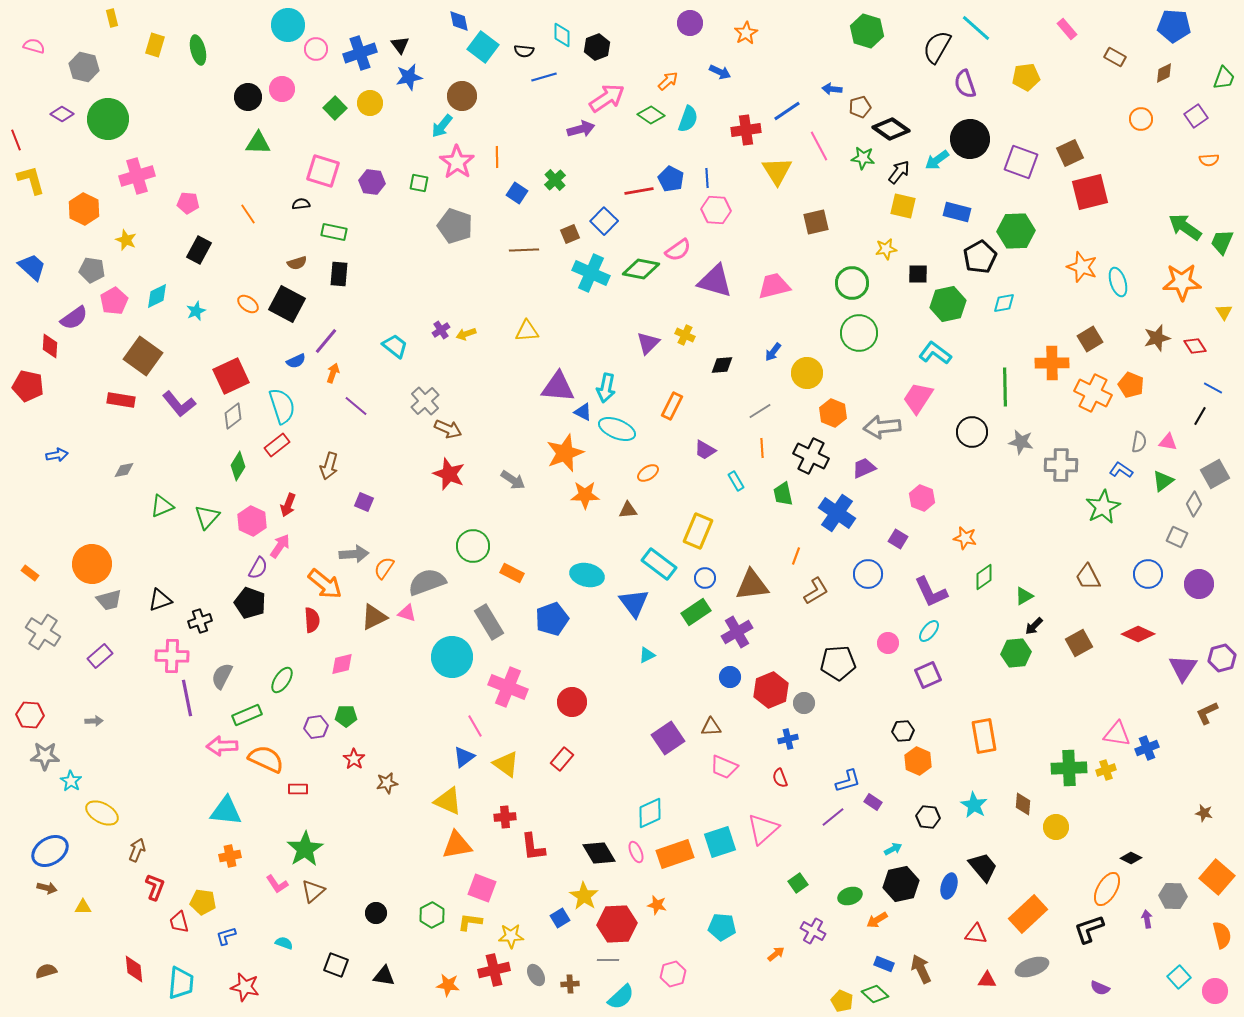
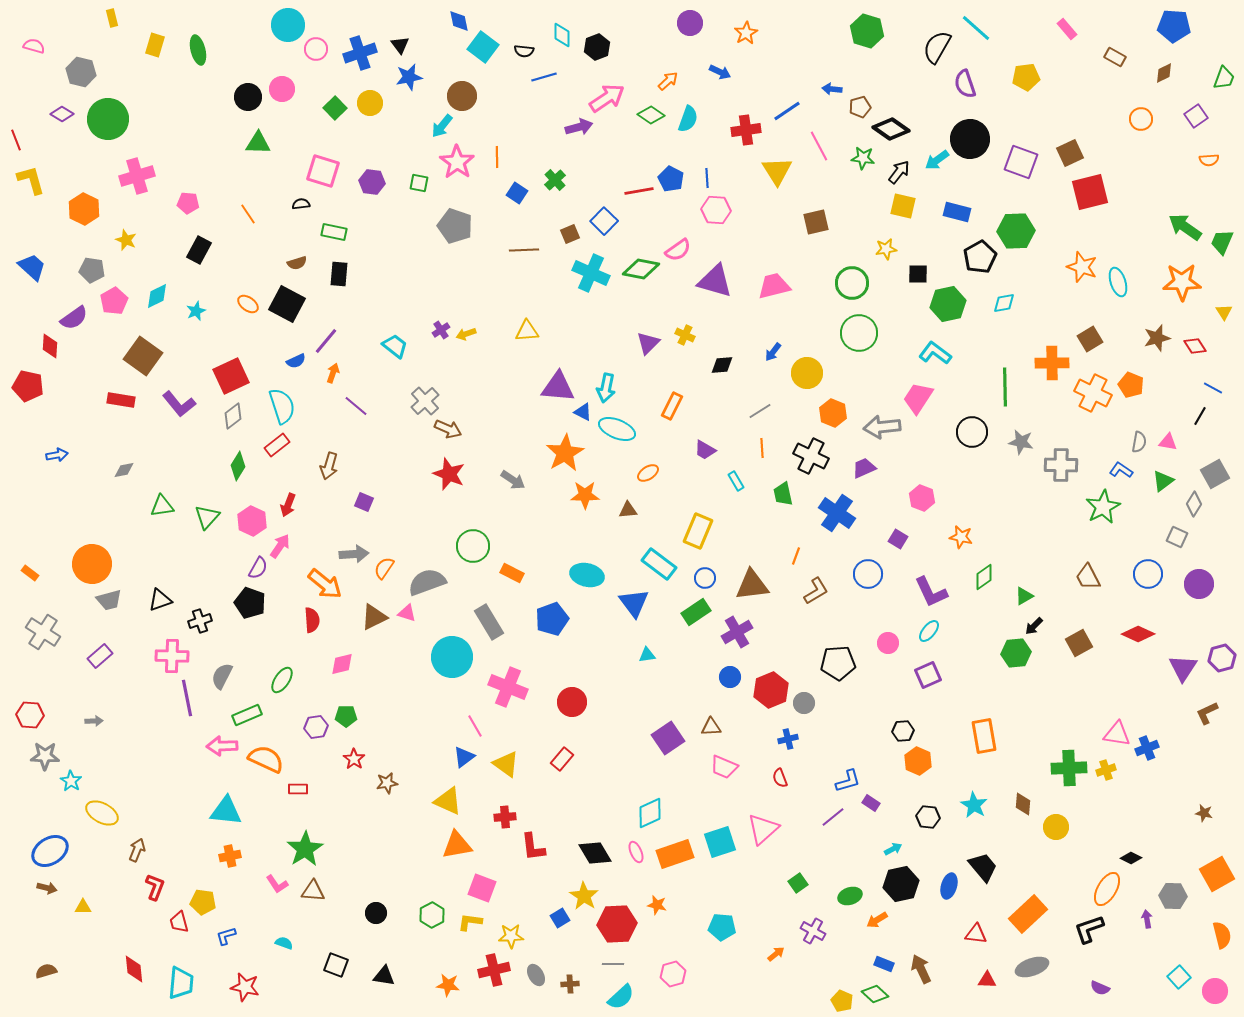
gray hexagon at (84, 67): moved 3 px left, 5 px down
purple arrow at (581, 129): moved 2 px left, 2 px up
orange star at (565, 453): rotated 9 degrees counterclockwise
green triangle at (162, 506): rotated 15 degrees clockwise
orange star at (965, 538): moved 4 px left, 1 px up
cyan triangle at (647, 655): rotated 18 degrees clockwise
purple rectangle at (873, 802): moved 2 px left, 1 px down
black diamond at (599, 853): moved 4 px left
orange square at (1217, 877): moved 3 px up; rotated 20 degrees clockwise
brown triangle at (313, 891): rotated 45 degrees clockwise
gray line at (608, 960): moved 5 px right, 4 px down
